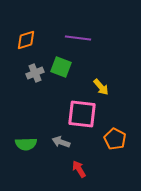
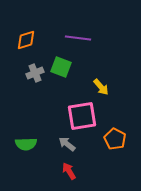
pink square: moved 2 px down; rotated 16 degrees counterclockwise
gray arrow: moved 6 px right, 2 px down; rotated 18 degrees clockwise
red arrow: moved 10 px left, 2 px down
